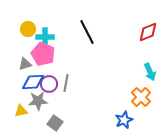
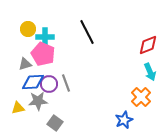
red diamond: moved 13 px down
gray line: rotated 30 degrees counterclockwise
yellow triangle: moved 3 px left, 3 px up
